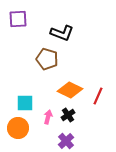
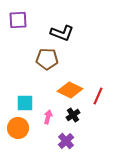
purple square: moved 1 px down
brown pentagon: rotated 15 degrees counterclockwise
black cross: moved 5 px right
